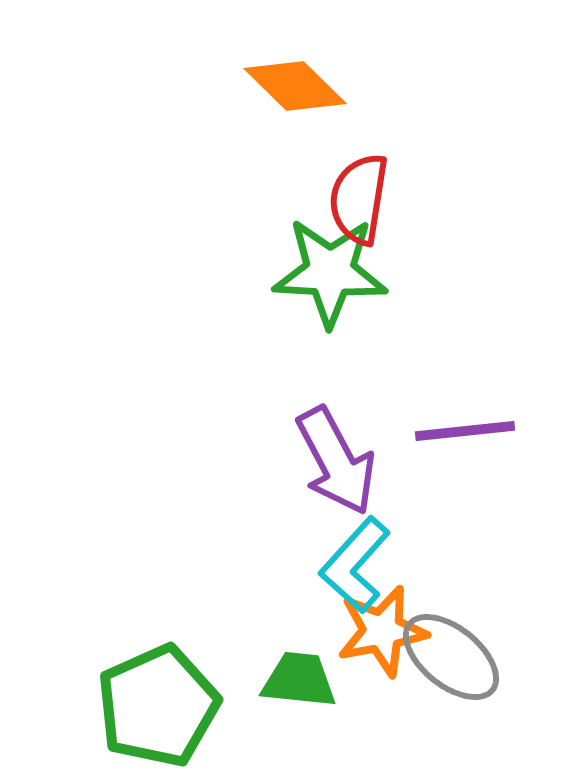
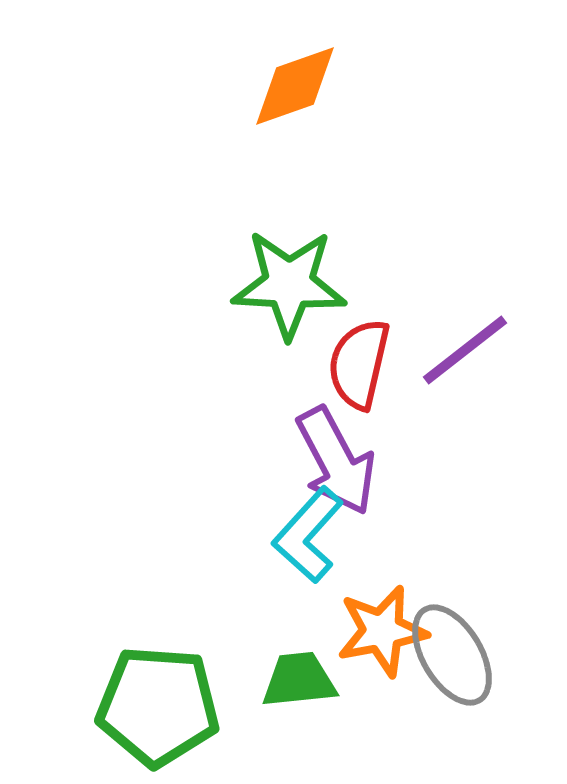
orange diamond: rotated 64 degrees counterclockwise
red semicircle: moved 165 px down; rotated 4 degrees clockwise
green star: moved 41 px left, 12 px down
purple line: moved 81 px up; rotated 32 degrees counterclockwise
cyan L-shape: moved 47 px left, 30 px up
gray ellipse: moved 1 px right, 2 px up; rotated 20 degrees clockwise
green trapezoid: rotated 12 degrees counterclockwise
green pentagon: rotated 28 degrees clockwise
